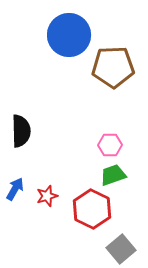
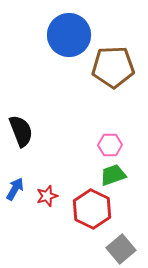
black semicircle: rotated 20 degrees counterclockwise
